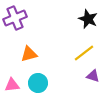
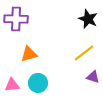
purple cross: moved 1 px right, 1 px down; rotated 25 degrees clockwise
purple triangle: moved 1 px down
